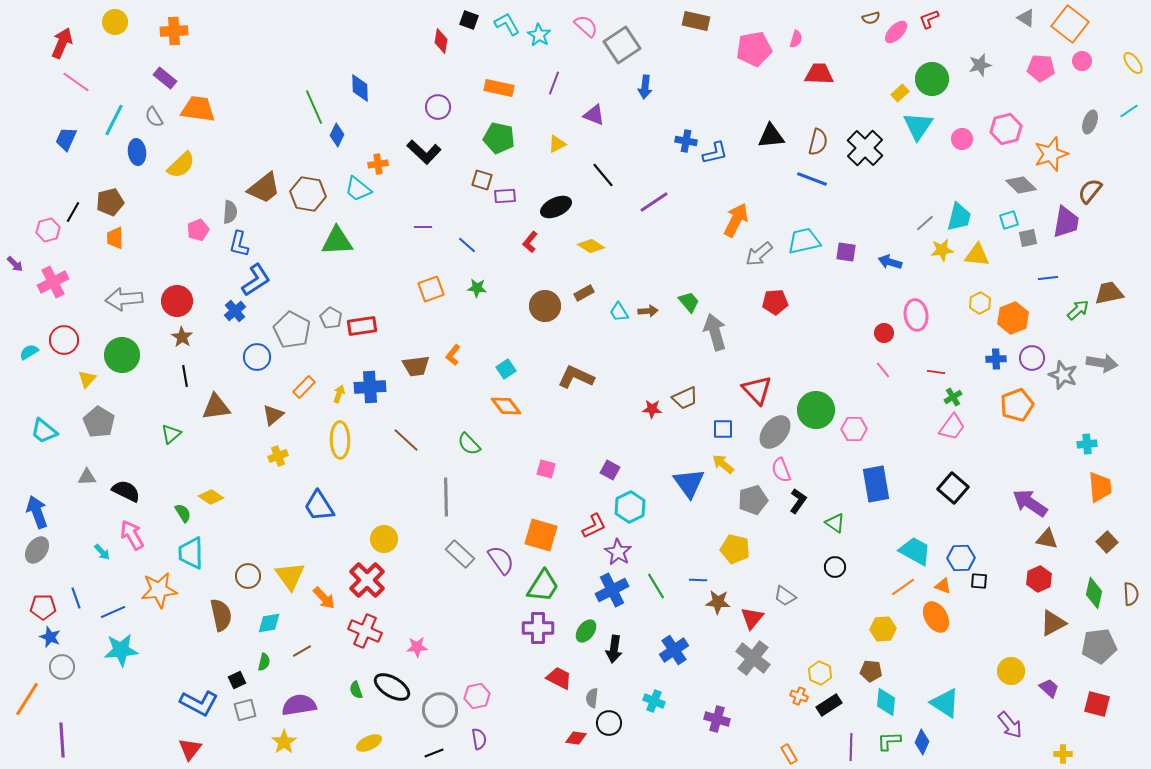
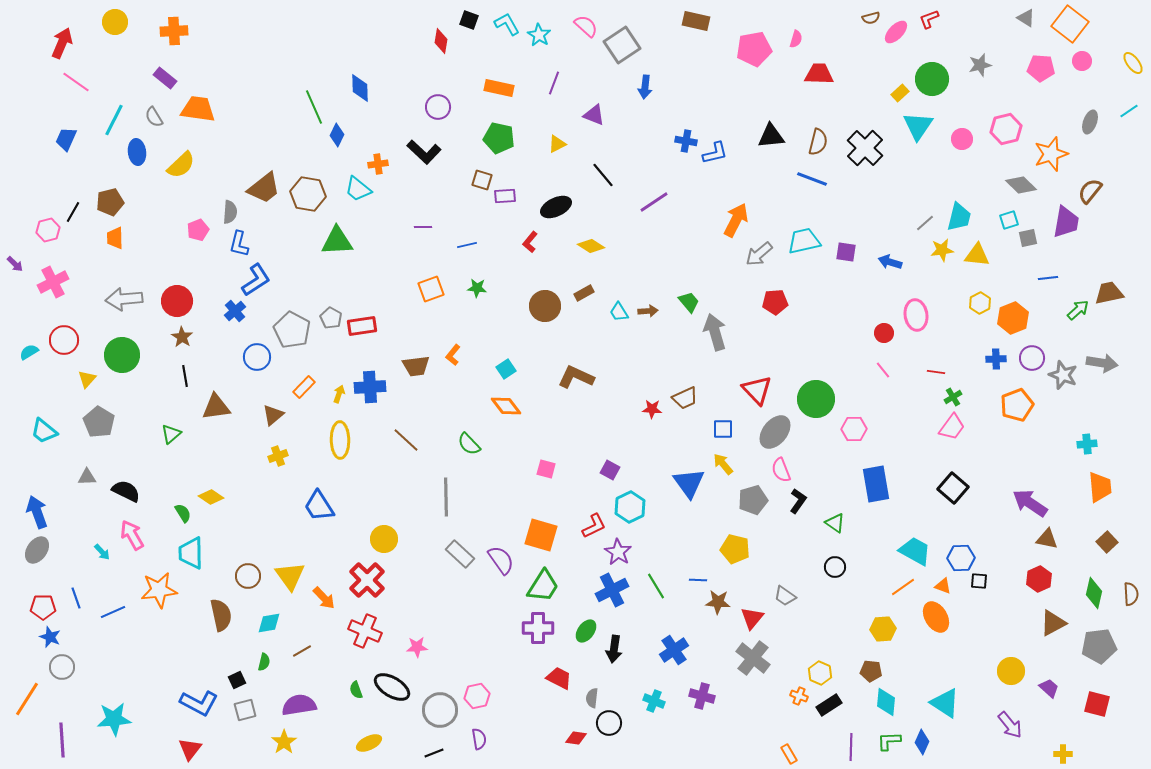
blue line at (467, 245): rotated 54 degrees counterclockwise
green circle at (816, 410): moved 11 px up
yellow arrow at (723, 464): rotated 10 degrees clockwise
cyan star at (121, 650): moved 7 px left, 69 px down
purple cross at (717, 719): moved 15 px left, 23 px up
